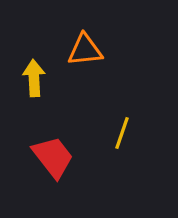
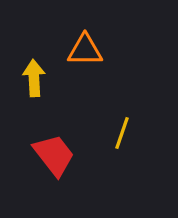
orange triangle: rotated 6 degrees clockwise
red trapezoid: moved 1 px right, 2 px up
